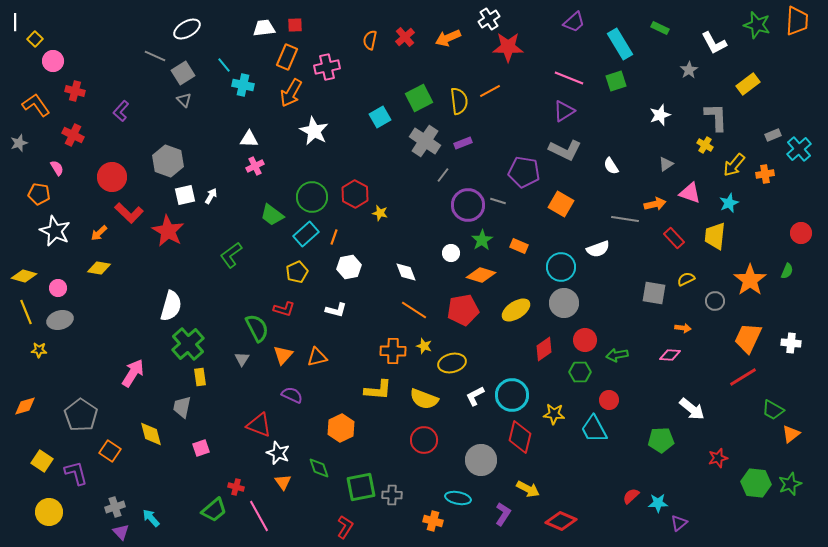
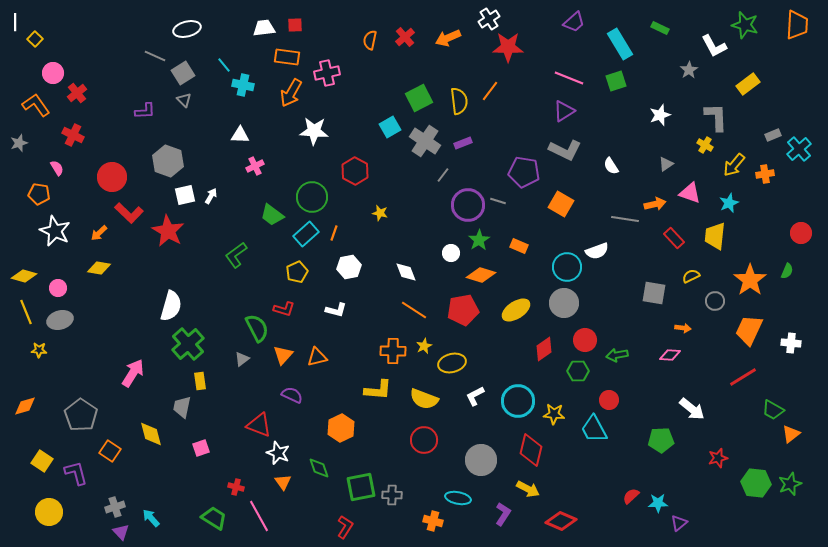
orange trapezoid at (797, 21): moved 4 px down
green star at (757, 25): moved 12 px left
white ellipse at (187, 29): rotated 16 degrees clockwise
white L-shape at (714, 43): moved 3 px down
orange rectangle at (287, 57): rotated 75 degrees clockwise
pink circle at (53, 61): moved 12 px down
pink cross at (327, 67): moved 6 px down
red cross at (75, 91): moved 2 px right, 2 px down; rotated 36 degrees clockwise
orange line at (490, 91): rotated 25 degrees counterclockwise
purple L-shape at (121, 111): moved 24 px right; rotated 135 degrees counterclockwise
cyan square at (380, 117): moved 10 px right, 10 px down
white star at (314, 131): rotated 24 degrees counterclockwise
white triangle at (249, 139): moved 9 px left, 4 px up
red hexagon at (355, 194): moved 23 px up
orange line at (334, 237): moved 4 px up
green star at (482, 240): moved 3 px left
white semicircle at (598, 249): moved 1 px left, 2 px down
green L-shape at (231, 255): moved 5 px right
cyan circle at (561, 267): moved 6 px right
yellow semicircle at (686, 279): moved 5 px right, 3 px up
orange trapezoid at (748, 338): moved 1 px right, 8 px up
yellow star at (424, 346): rotated 28 degrees clockwise
gray triangle at (242, 359): rotated 21 degrees clockwise
green hexagon at (580, 372): moved 2 px left, 1 px up
yellow rectangle at (200, 377): moved 4 px down
cyan circle at (512, 395): moved 6 px right, 6 px down
red diamond at (520, 437): moved 11 px right, 13 px down
green trapezoid at (214, 510): moved 8 px down; rotated 108 degrees counterclockwise
